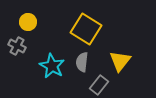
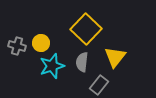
yellow circle: moved 13 px right, 21 px down
yellow square: rotated 12 degrees clockwise
gray cross: rotated 12 degrees counterclockwise
yellow triangle: moved 5 px left, 4 px up
cyan star: rotated 25 degrees clockwise
